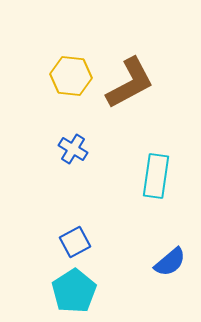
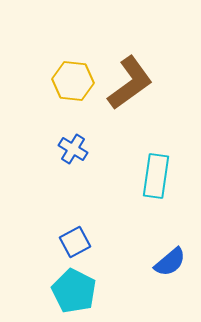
yellow hexagon: moved 2 px right, 5 px down
brown L-shape: rotated 8 degrees counterclockwise
cyan pentagon: rotated 12 degrees counterclockwise
